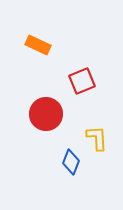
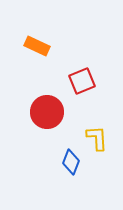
orange rectangle: moved 1 px left, 1 px down
red circle: moved 1 px right, 2 px up
